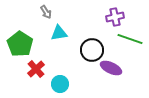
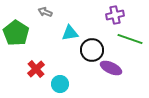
gray arrow: moved 1 px left; rotated 144 degrees clockwise
purple cross: moved 2 px up
cyan triangle: moved 11 px right
green pentagon: moved 4 px left, 11 px up
